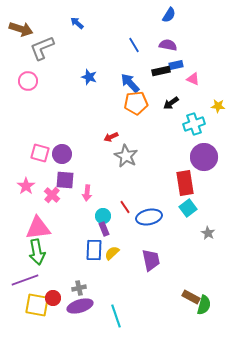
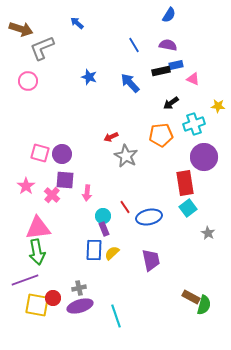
orange pentagon at (136, 103): moved 25 px right, 32 px down
